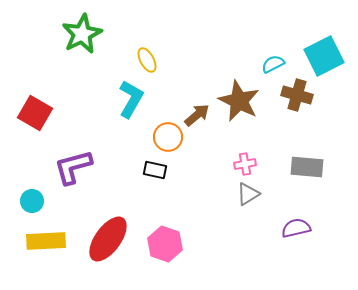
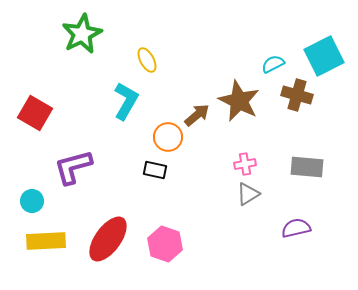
cyan L-shape: moved 5 px left, 2 px down
